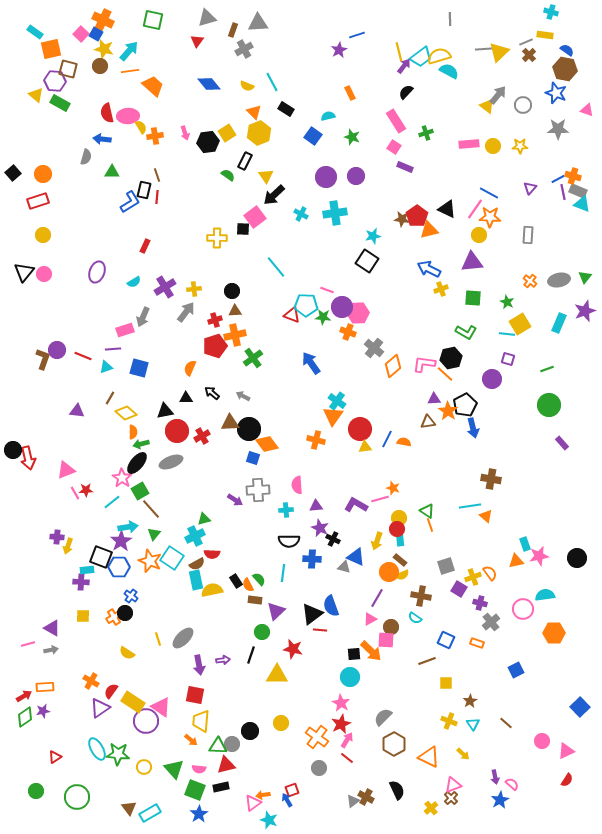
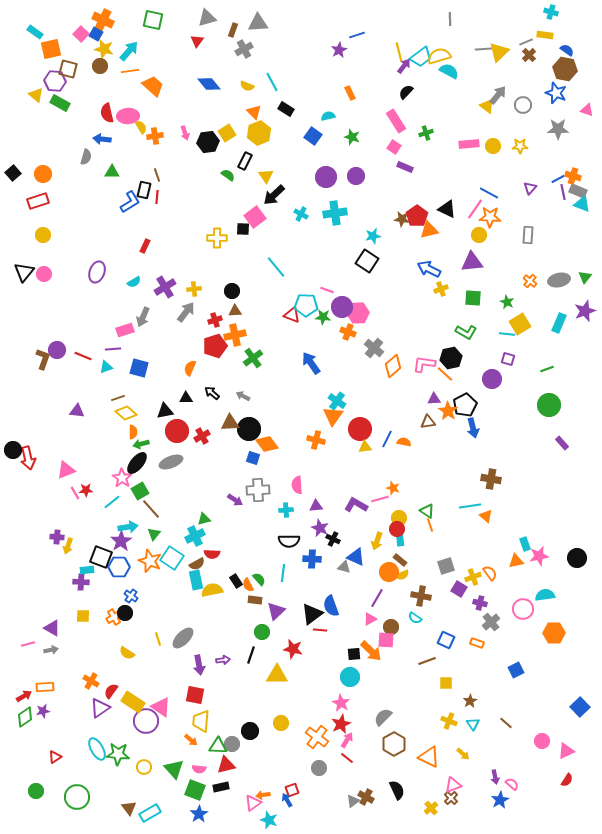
brown line at (110, 398): moved 8 px right; rotated 40 degrees clockwise
